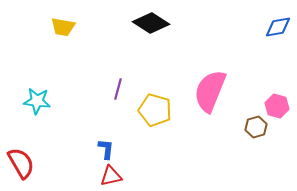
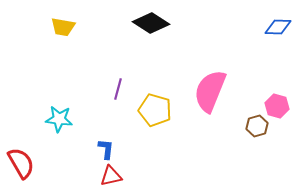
blue diamond: rotated 12 degrees clockwise
cyan star: moved 22 px right, 18 px down
brown hexagon: moved 1 px right, 1 px up
